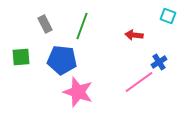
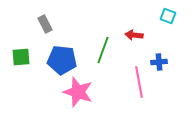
green line: moved 21 px right, 24 px down
blue cross: rotated 28 degrees clockwise
pink line: rotated 64 degrees counterclockwise
